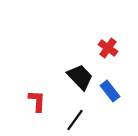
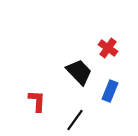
black trapezoid: moved 1 px left, 5 px up
blue rectangle: rotated 60 degrees clockwise
